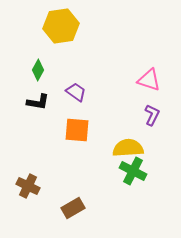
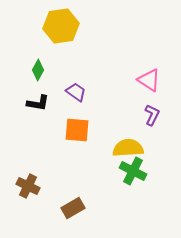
pink triangle: rotated 15 degrees clockwise
black L-shape: moved 1 px down
